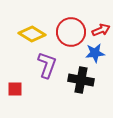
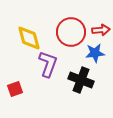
red arrow: rotated 18 degrees clockwise
yellow diamond: moved 3 px left, 4 px down; rotated 44 degrees clockwise
purple L-shape: moved 1 px right, 1 px up
black cross: rotated 10 degrees clockwise
red square: rotated 21 degrees counterclockwise
